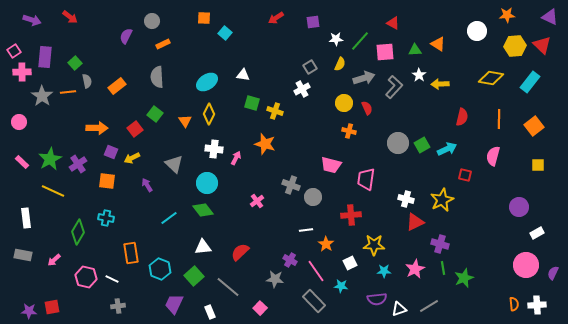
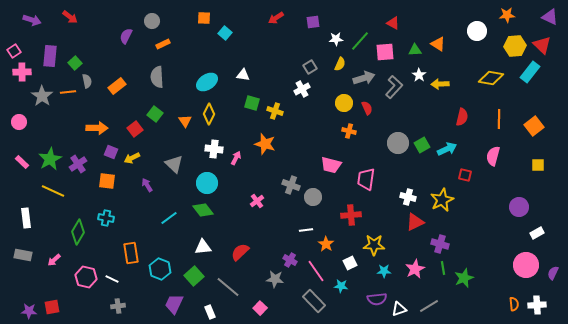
purple rectangle at (45, 57): moved 5 px right, 1 px up
cyan rectangle at (530, 82): moved 10 px up
white cross at (406, 199): moved 2 px right, 2 px up
